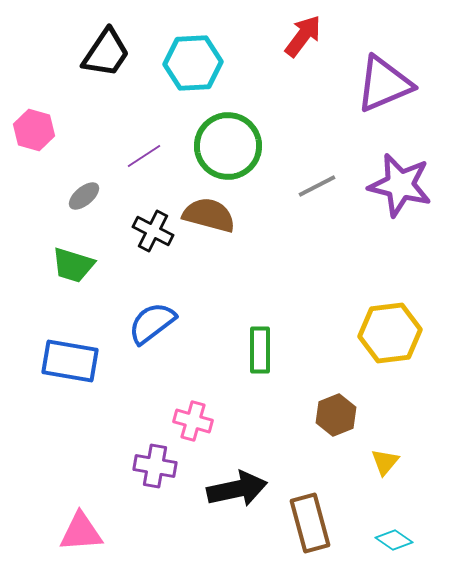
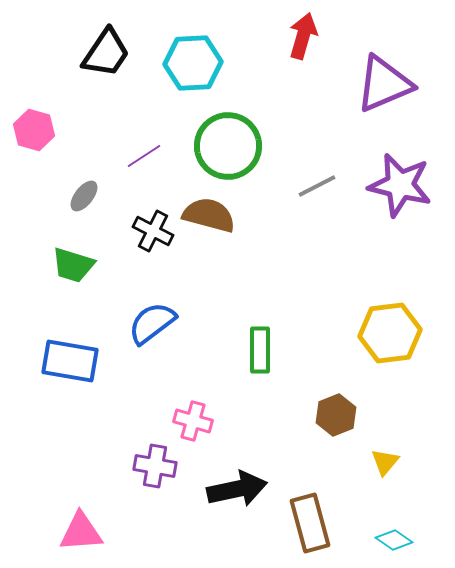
red arrow: rotated 21 degrees counterclockwise
gray ellipse: rotated 12 degrees counterclockwise
